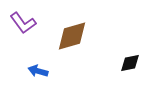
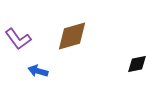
purple L-shape: moved 5 px left, 16 px down
black diamond: moved 7 px right, 1 px down
